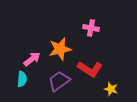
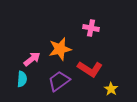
yellow star: rotated 16 degrees clockwise
